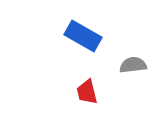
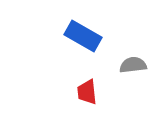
red trapezoid: rotated 8 degrees clockwise
